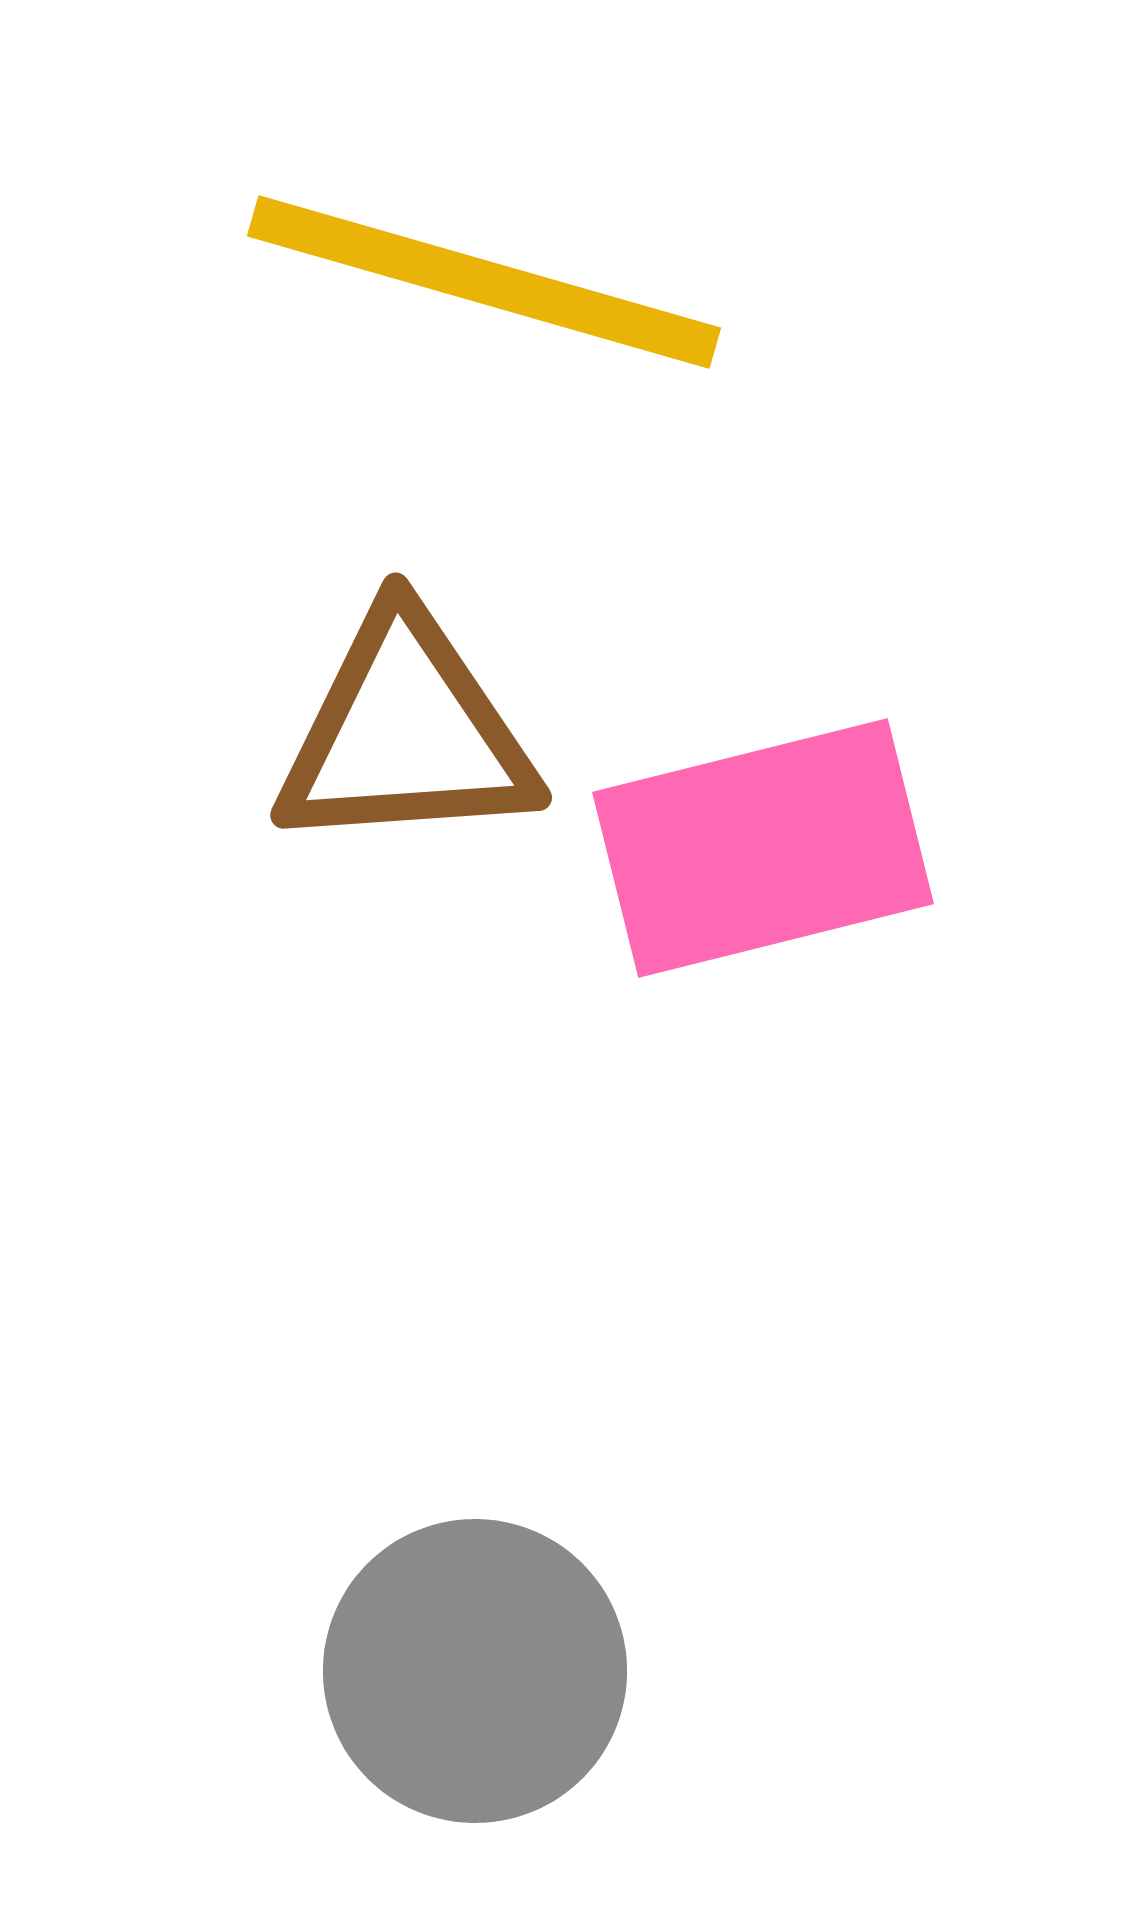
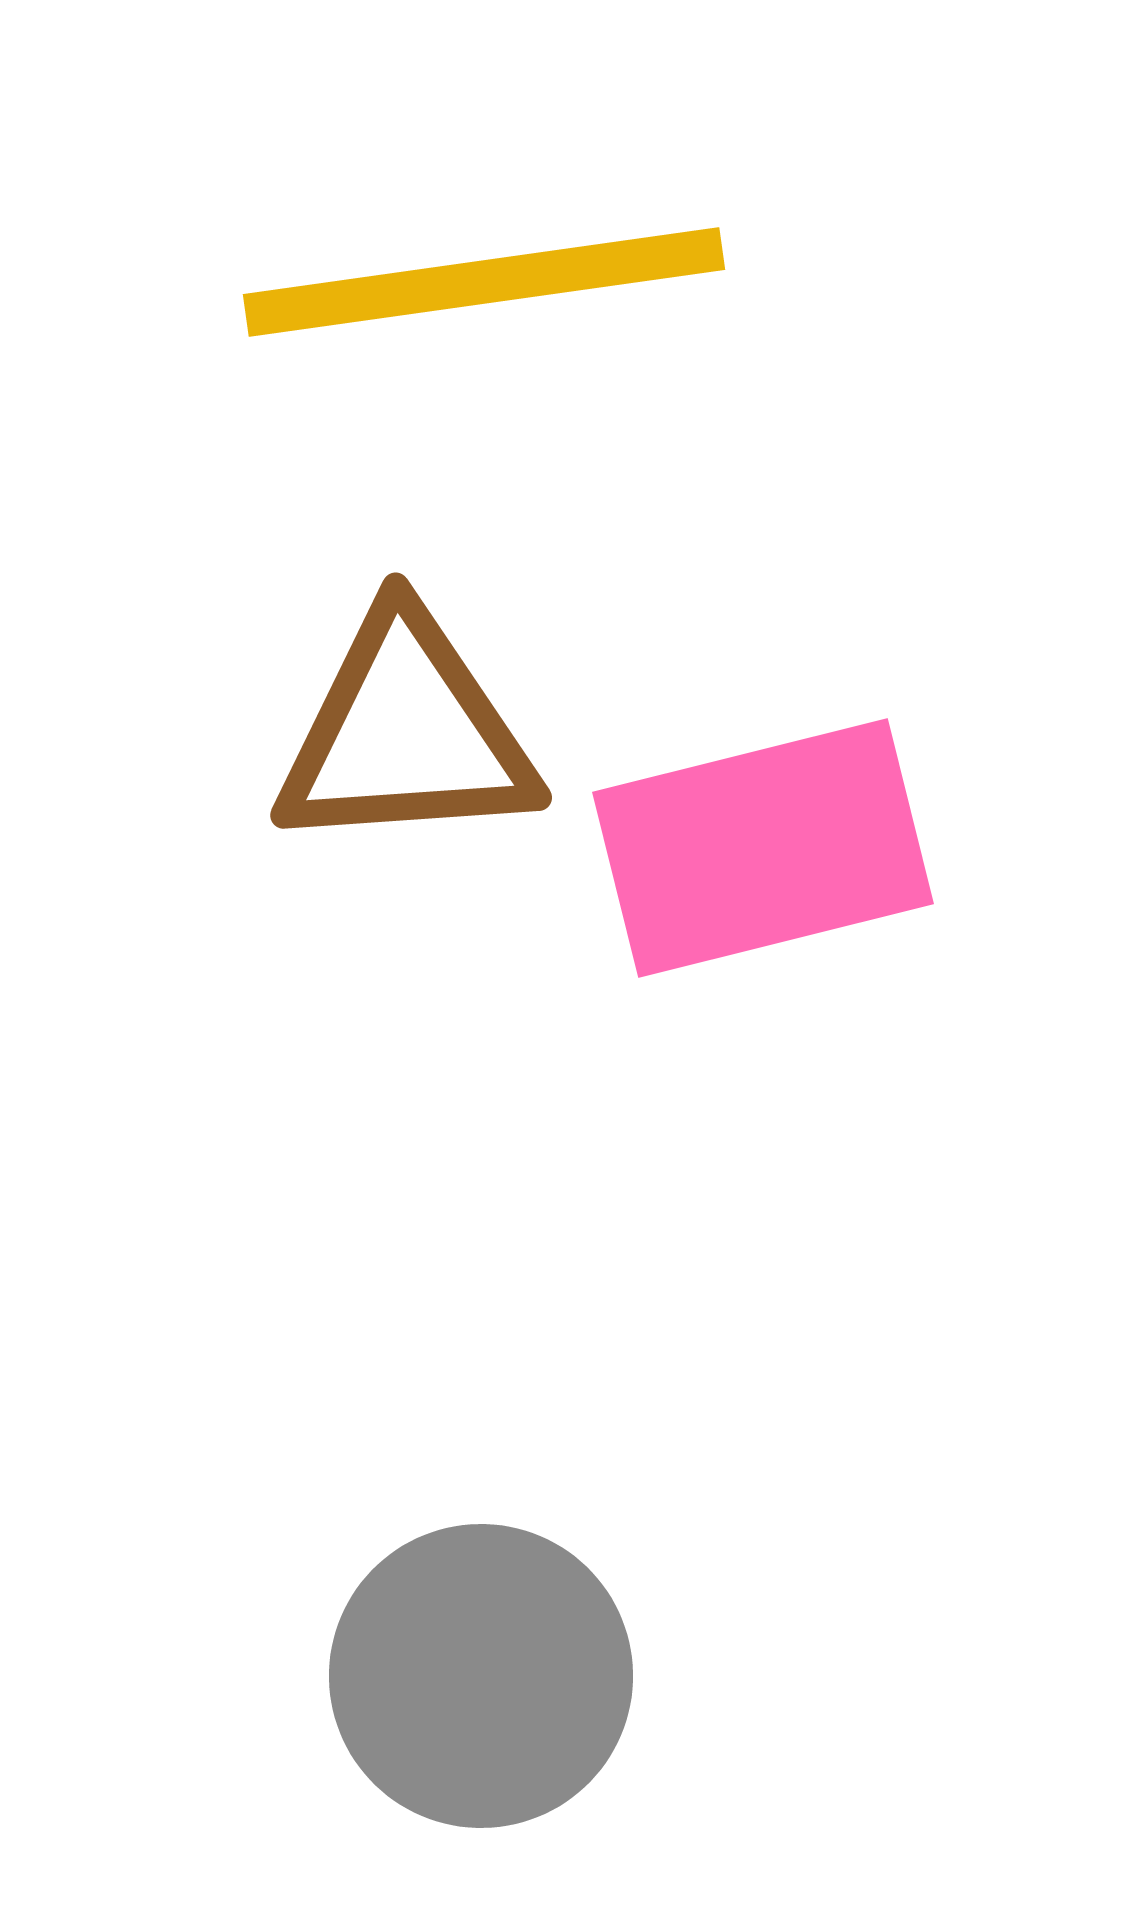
yellow line: rotated 24 degrees counterclockwise
gray circle: moved 6 px right, 5 px down
